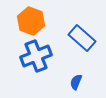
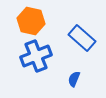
orange hexagon: rotated 8 degrees counterclockwise
blue semicircle: moved 2 px left, 3 px up
